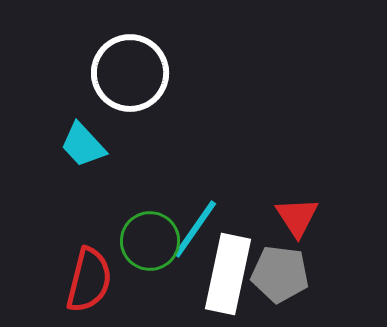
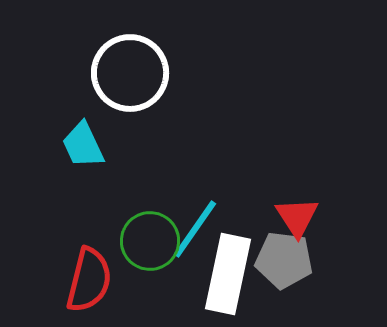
cyan trapezoid: rotated 18 degrees clockwise
gray pentagon: moved 4 px right, 14 px up
